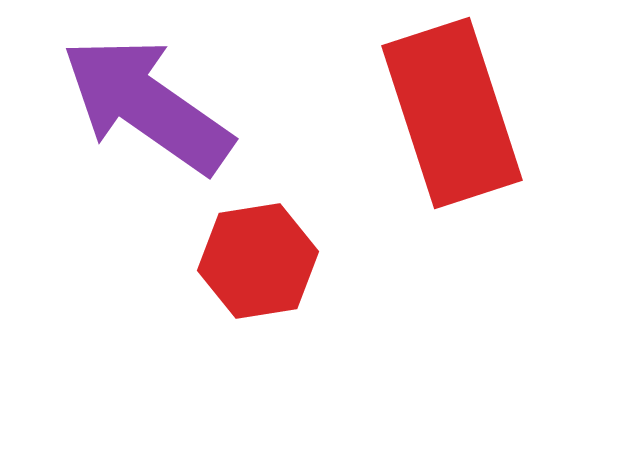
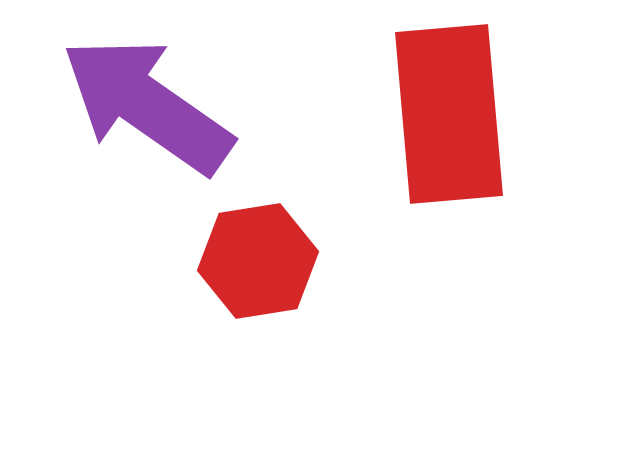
red rectangle: moved 3 px left, 1 px down; rotated 13 degrees clockwise
